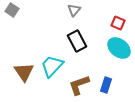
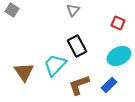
gray triangle: moved 1 px left
black rectangle: moved 5 px down
cyan ellipse: moved 8 px down; rotated 65 degrees counterclockwise
cyan trapezoid: moved 3 px right, 1 px up
blue rectangle: moved 3 px right; rotated 28 degrees clockwise
